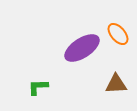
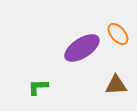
brown triangle: moved 1 px down
